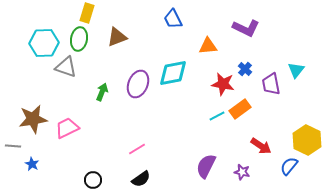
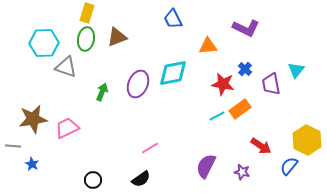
green ellipse: moved 7 px right
pink line: moved 13 px right, 1 px up
